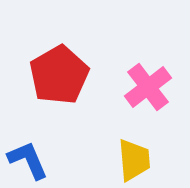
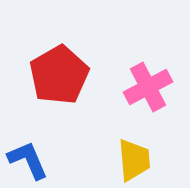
pink cross: rotated 9 degrees clockwise
